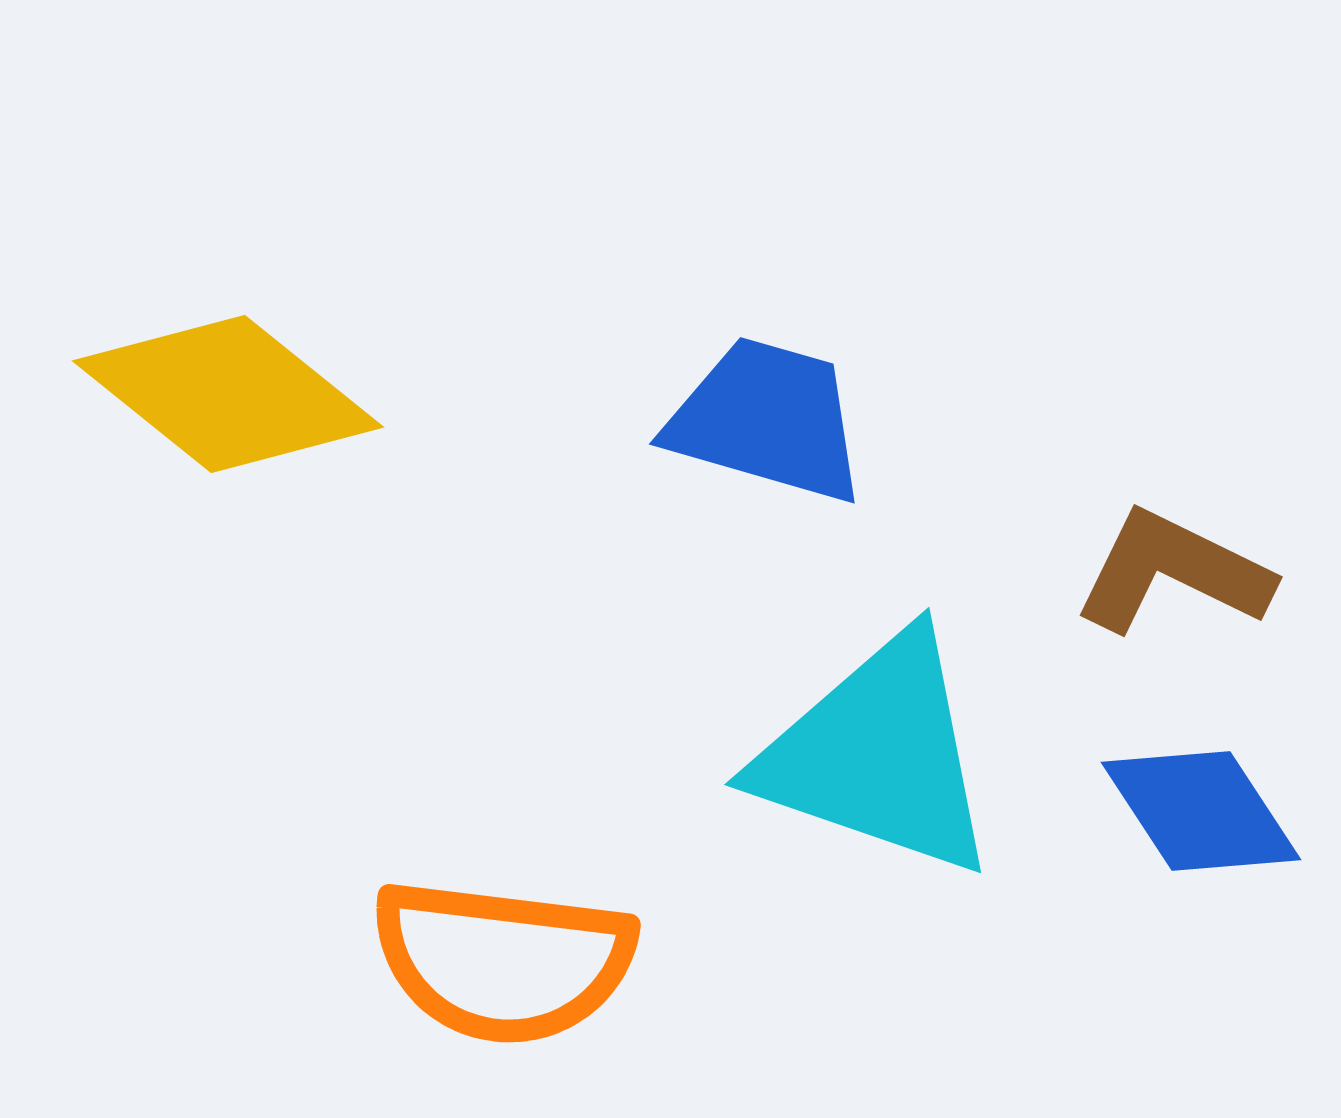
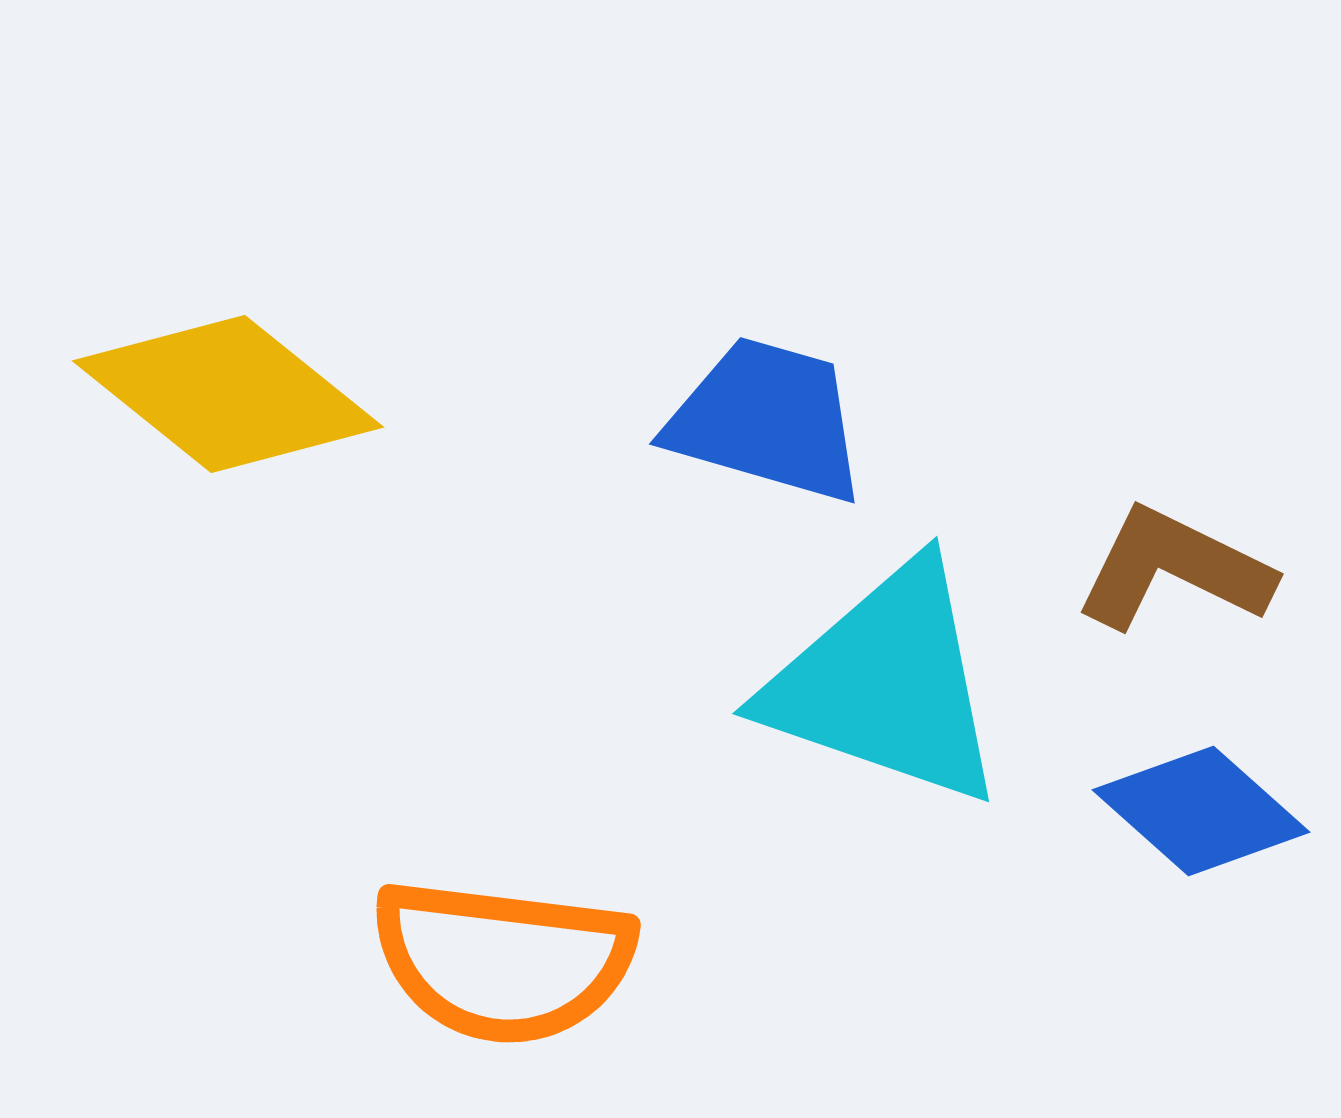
brown L-shape: moved 1 px right, 3 px up
cyan triangle: moved 8 px right, 71 px up
blue diamond: rotated 15 degrees counterclockwise
